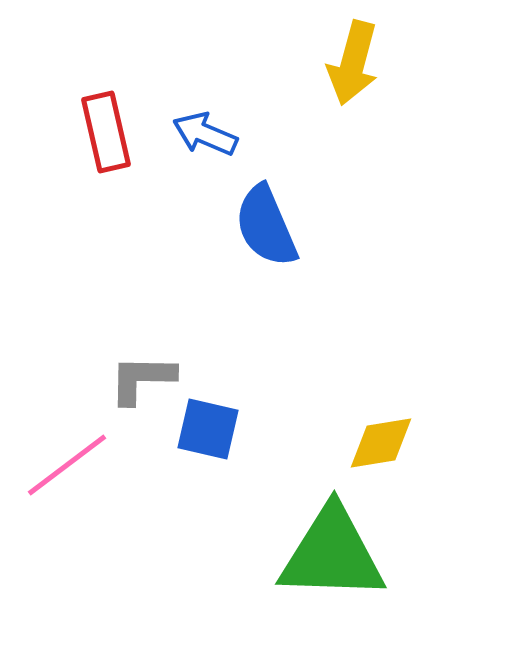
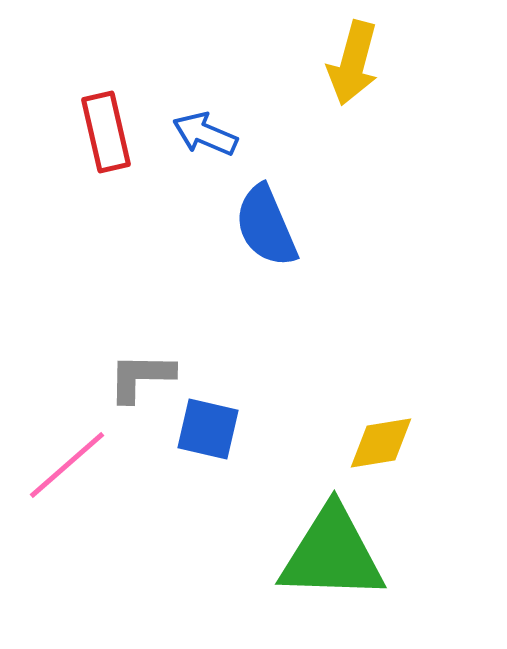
gray L-shape: moved 1 px left, 2 px up
pink line: rotated 4 degrees counterclockwise
